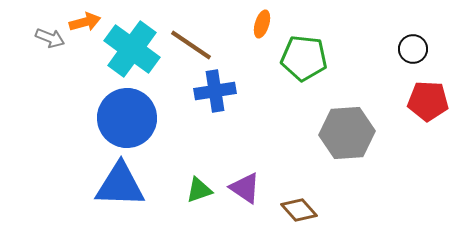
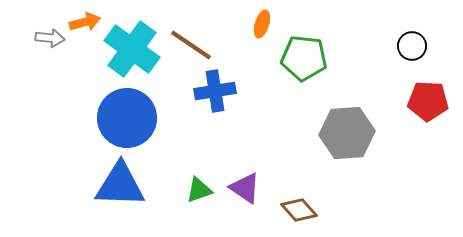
gray arrow: rotated 16 degrees counterclockwise
black circle: moved 1 px left, 3 px up
